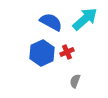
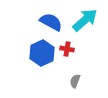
cyan arrow: moved 1 px down
red cross: moved 3 px up; rotated 32 degrees clockwise
